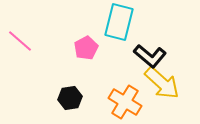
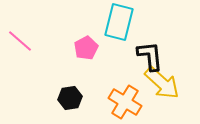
black L-shape: rotated 136 degrees counterclockwise
